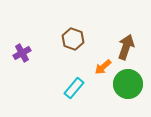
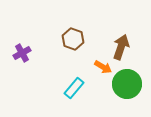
brown arrow: moved 5 px left
orange arrow: rotated 108 degrees counterclockwise
green circle: moved 1 px left
